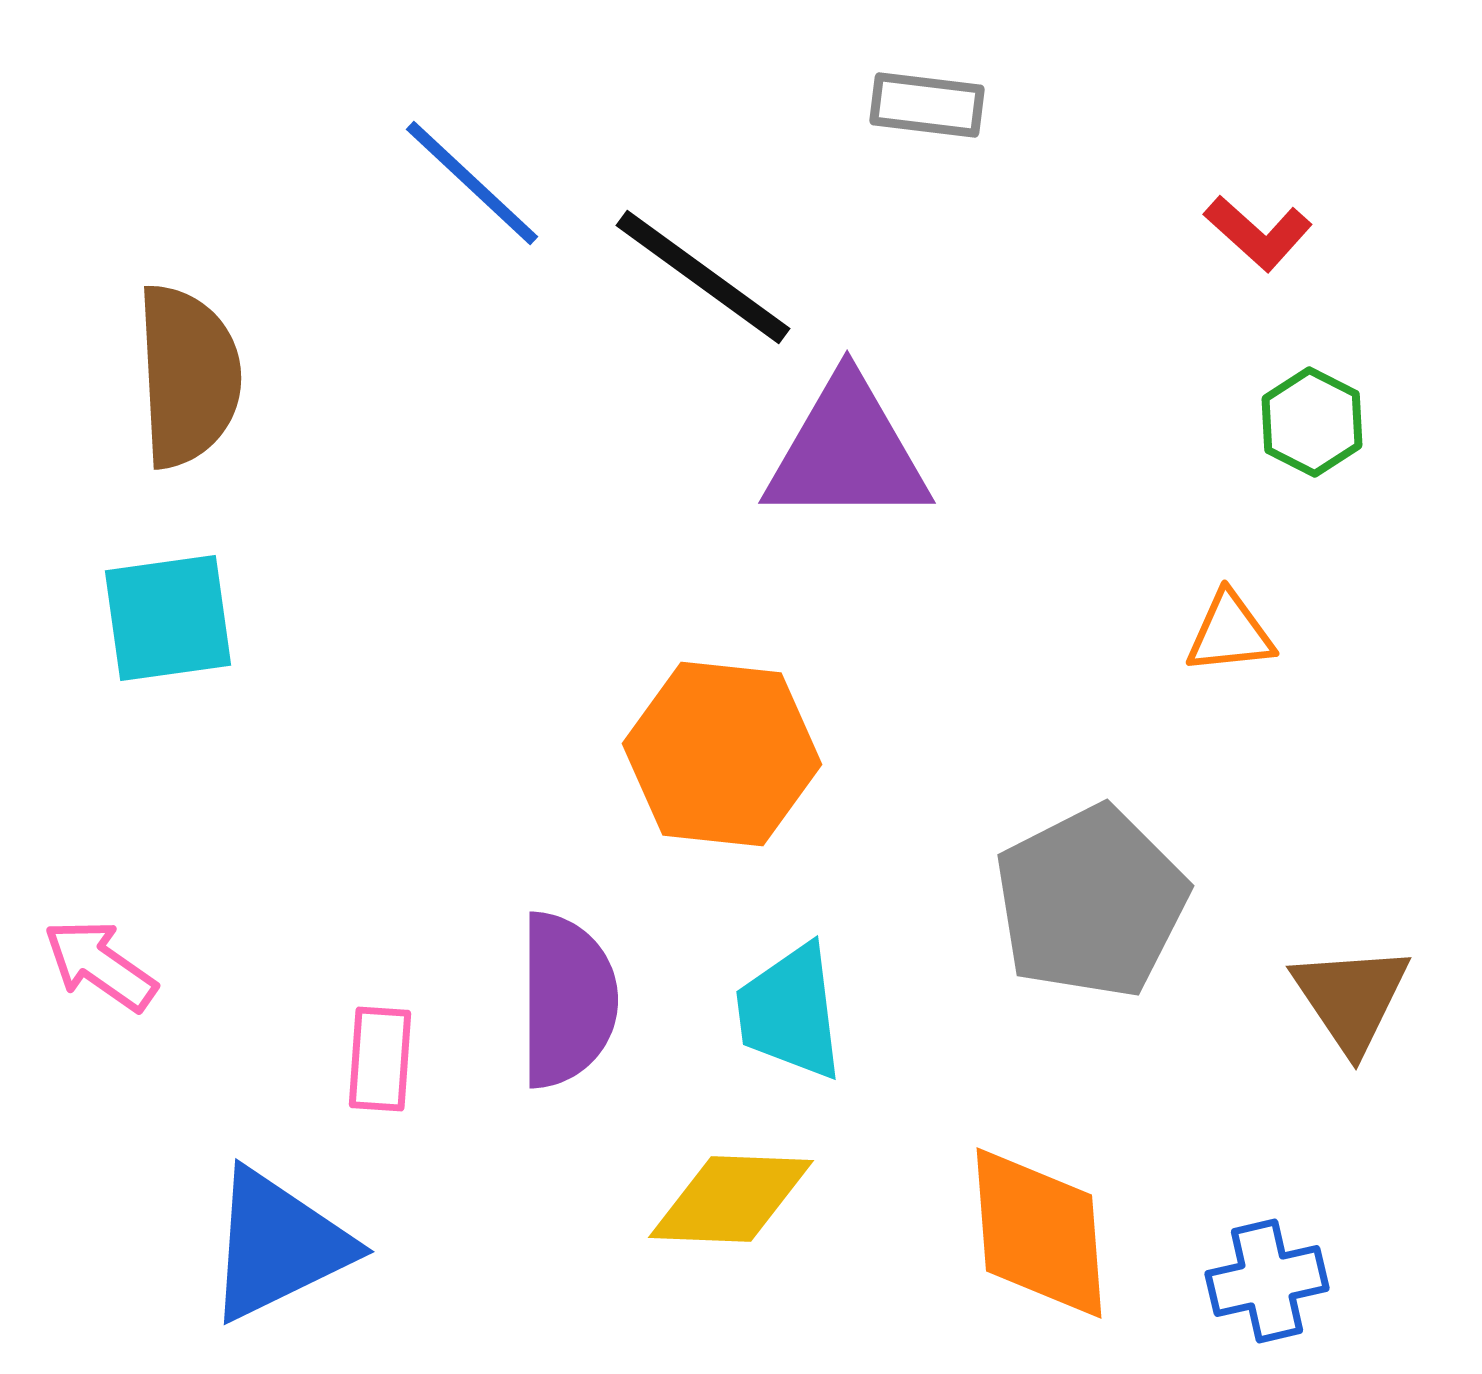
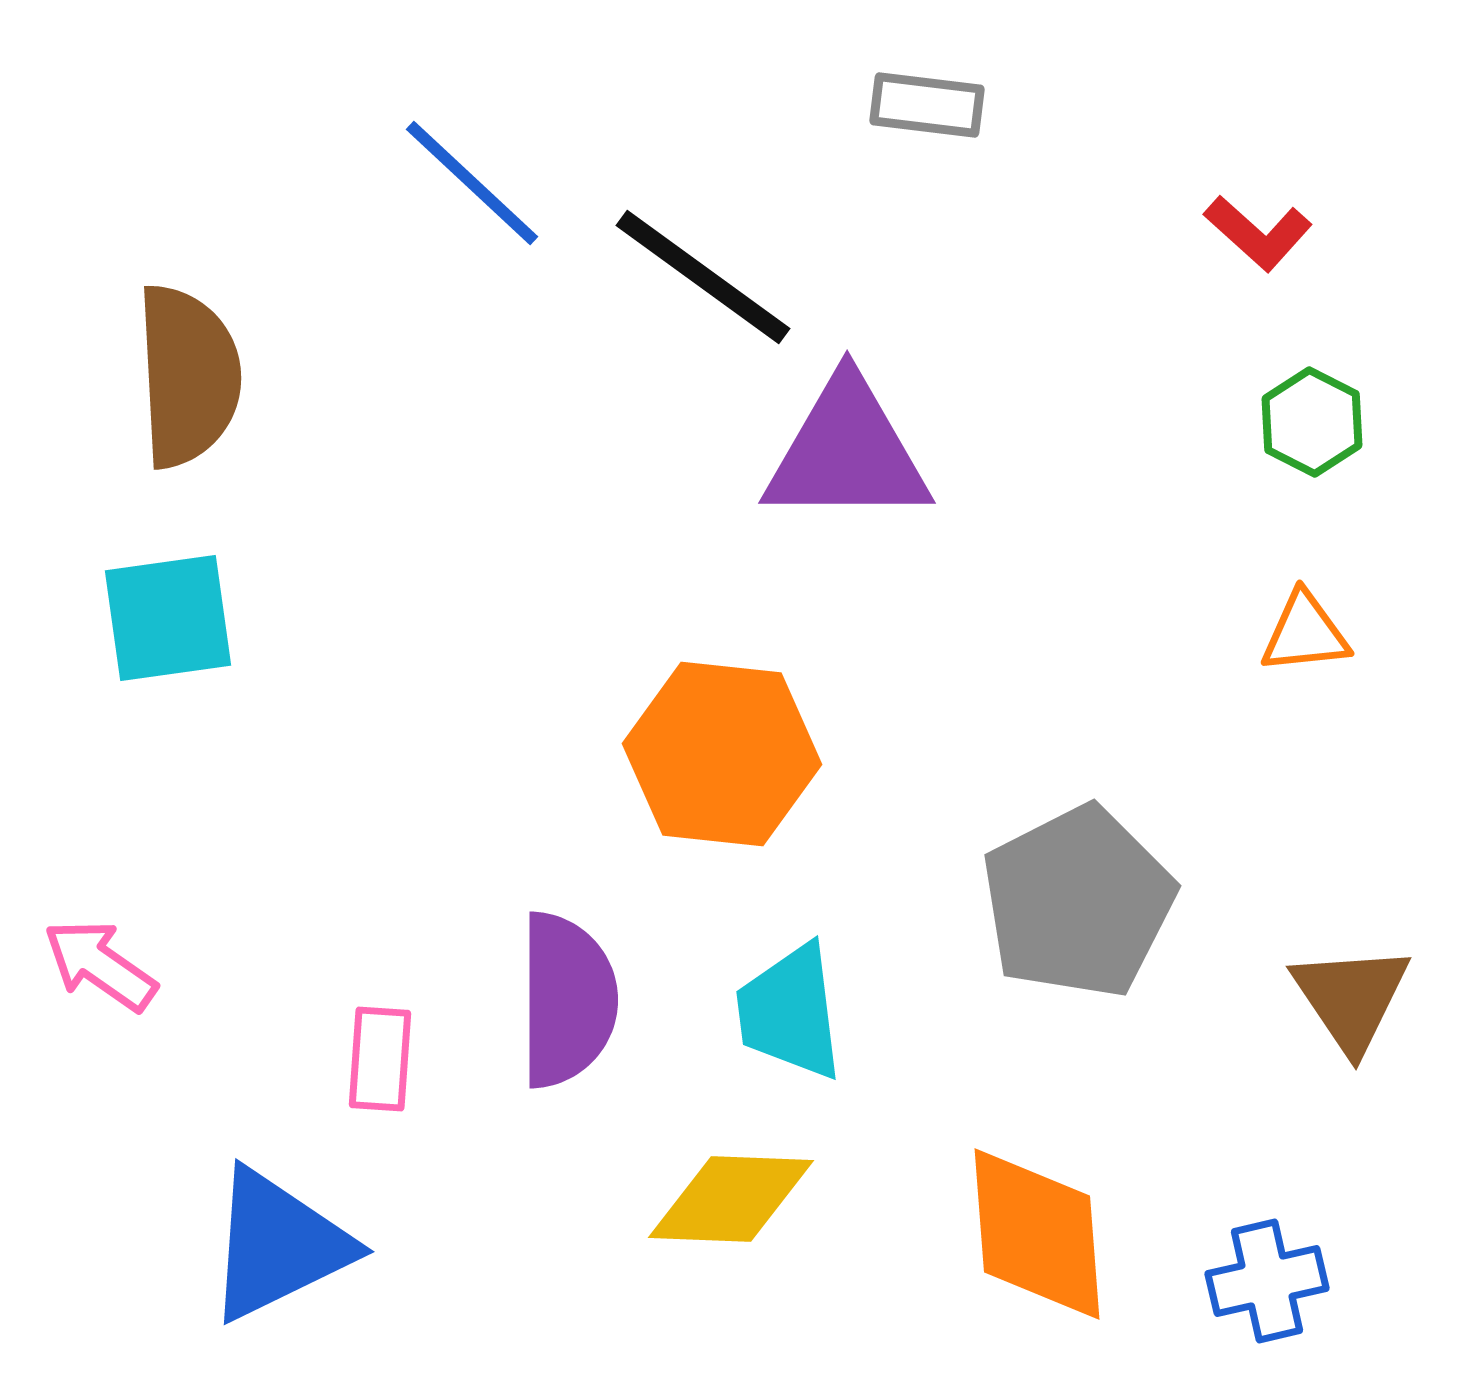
orange triangle: moved 75 px right
gray pentagon: moved 13 px left
orange diamond: moved 2 px left, 1 px down
